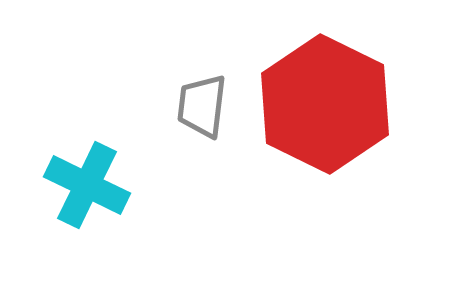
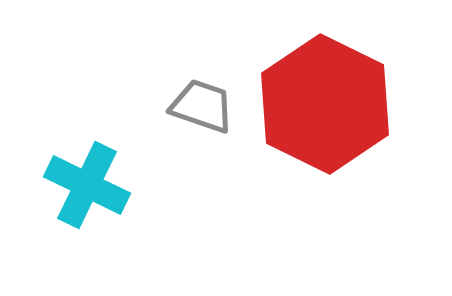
gray trapezoid: rotated 102 degrees clockwise
